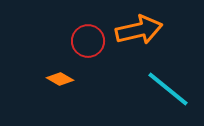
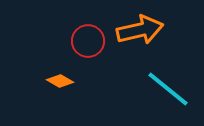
orange arrow: moved 1 px right
orange diamond: moved 2 px down
